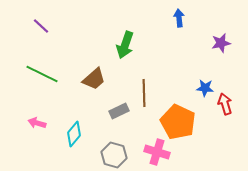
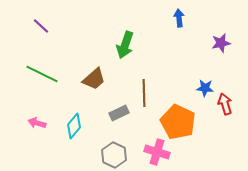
gray rectangle: moved 2 px down
cyan diamond: moved 8 px up
gray hexagon: rotated 10 degrees clockwise
